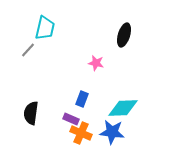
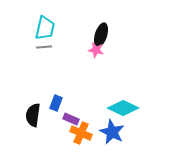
black ellipse: moved 23 px left
gray line: moved 16 px right, 3 px up; rotated 42 degrees clockwise
pink star: moved 13 px up
blue rectangle: moved 26 px left, 4 px down
cyan diamond: rotated 28 degrees clockwise
black semicircle: moved 2 px right, 2 px down
blue star: rotated 20 degrees clockwise
